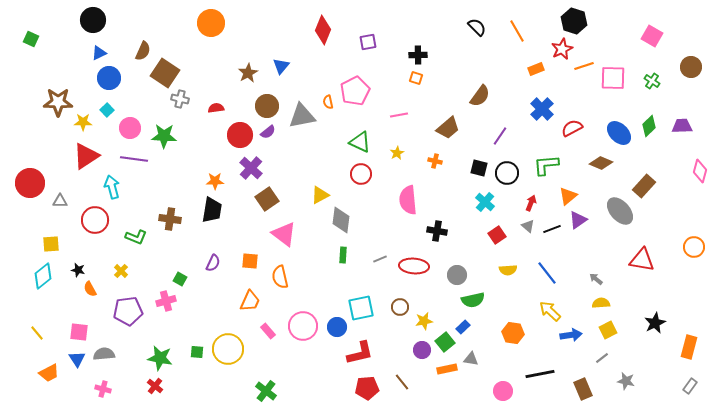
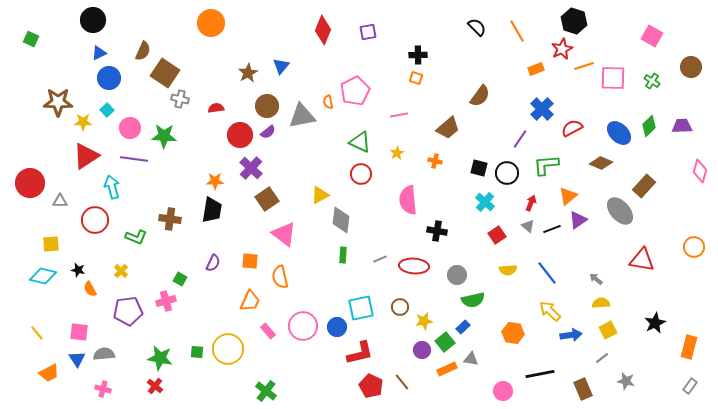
purple square at (368, 42): moved 10 px up
purple line at (500, 136): moved 20 px right, 3 px down
cyan diamond at (43, 276): rotated 52 degrees clockwise
orange rectangle at (447, 369): rotated 12 degrees counterclockwise
red pentagon at (367, 388): moved 4 px right, 2 px up; rotated 30 degrees clockwise
